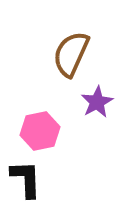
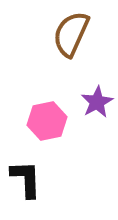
brown semicircle: moved 20 px up
pink hexagon: moved 7 px right, 10 px up
